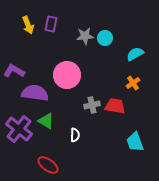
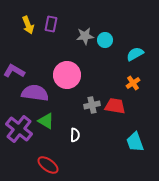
cyan circle: moved 2 px down
